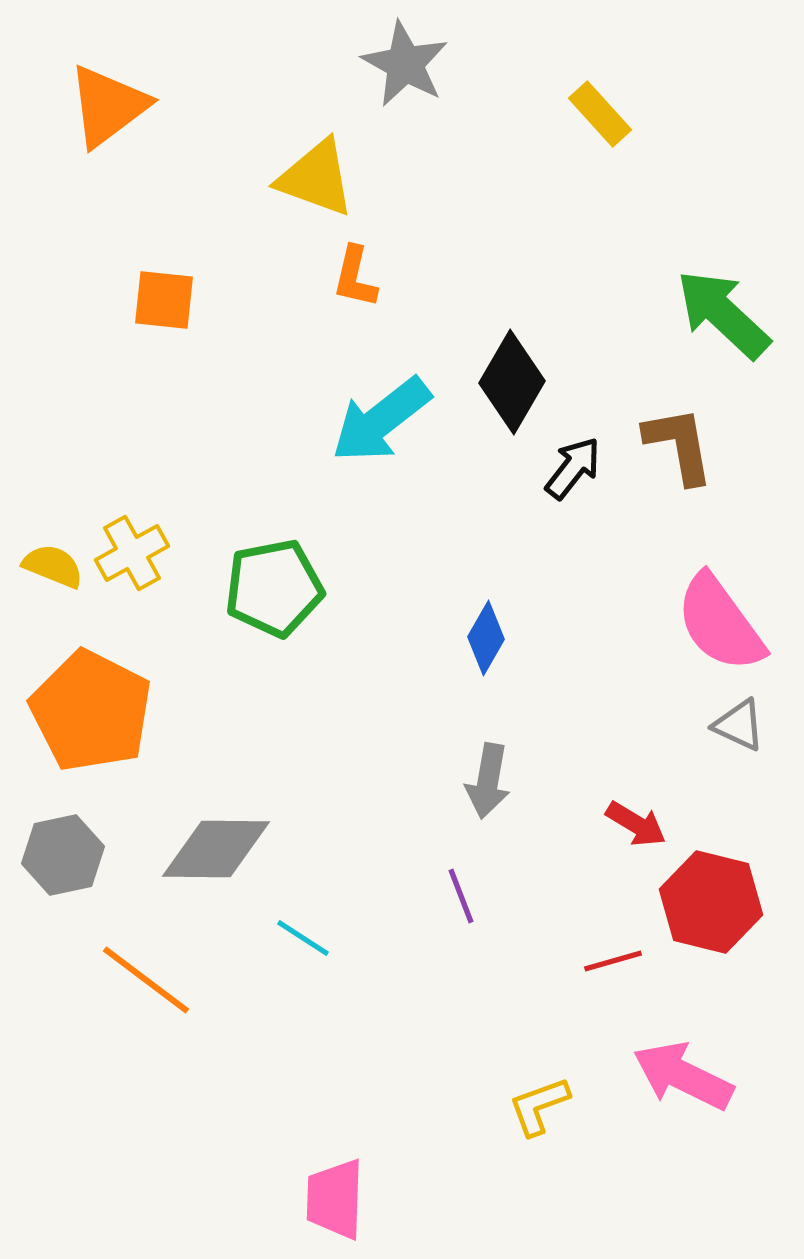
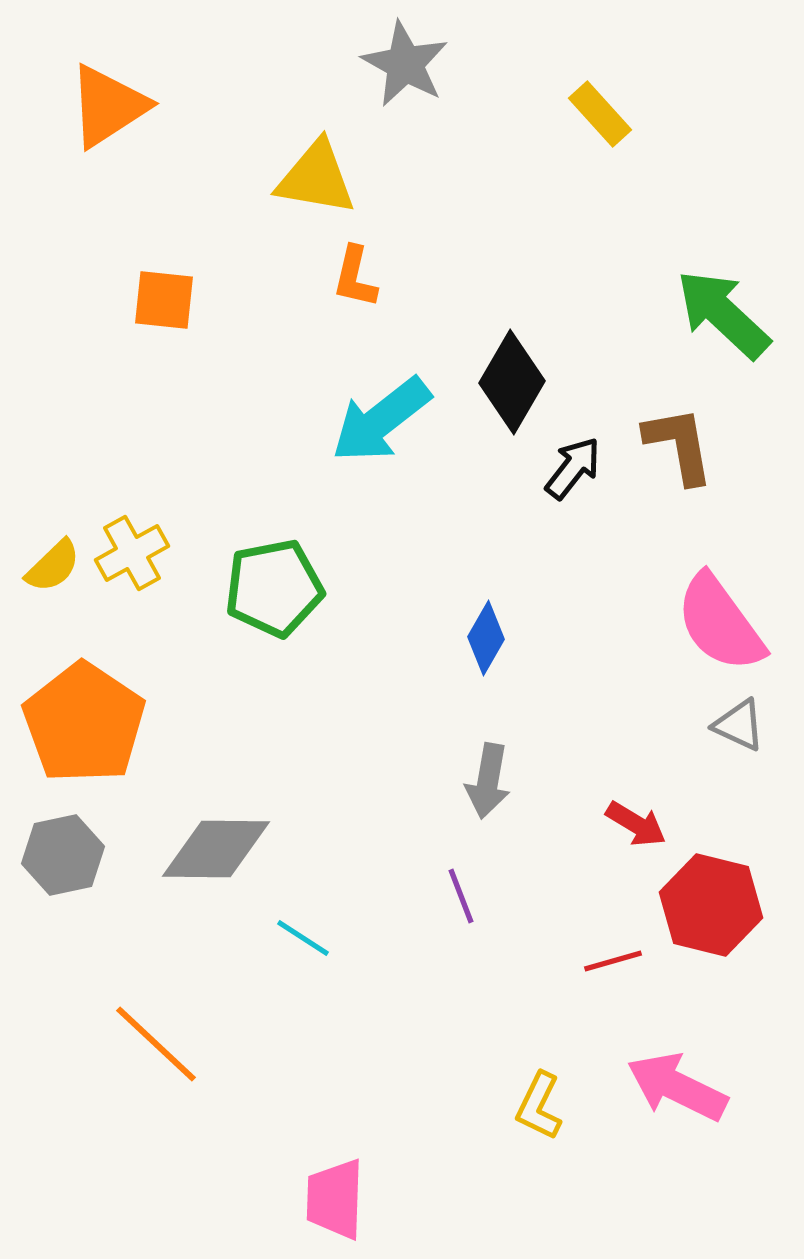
orange triangle: rotated 4 degrees clockwise
yellow triangle: rotated 10 degrees counterclockwise
yellow semicircle: rotated 114 degrees clockwise
orange pentagon: moved 7 px left, 12 px down; rotated 7 degrees clockwise
red hexagon: moved 3 px down
orange line: moved 10 px right, 64 px down; rotated 6 degrees clockwise
pink arrow: moved 6 px left, 11 px down
yellow L-shape: rotated 44 degrees counterclockwise
